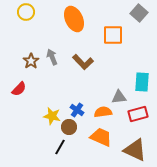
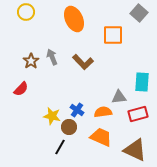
red semicircle: moved 2 px right
